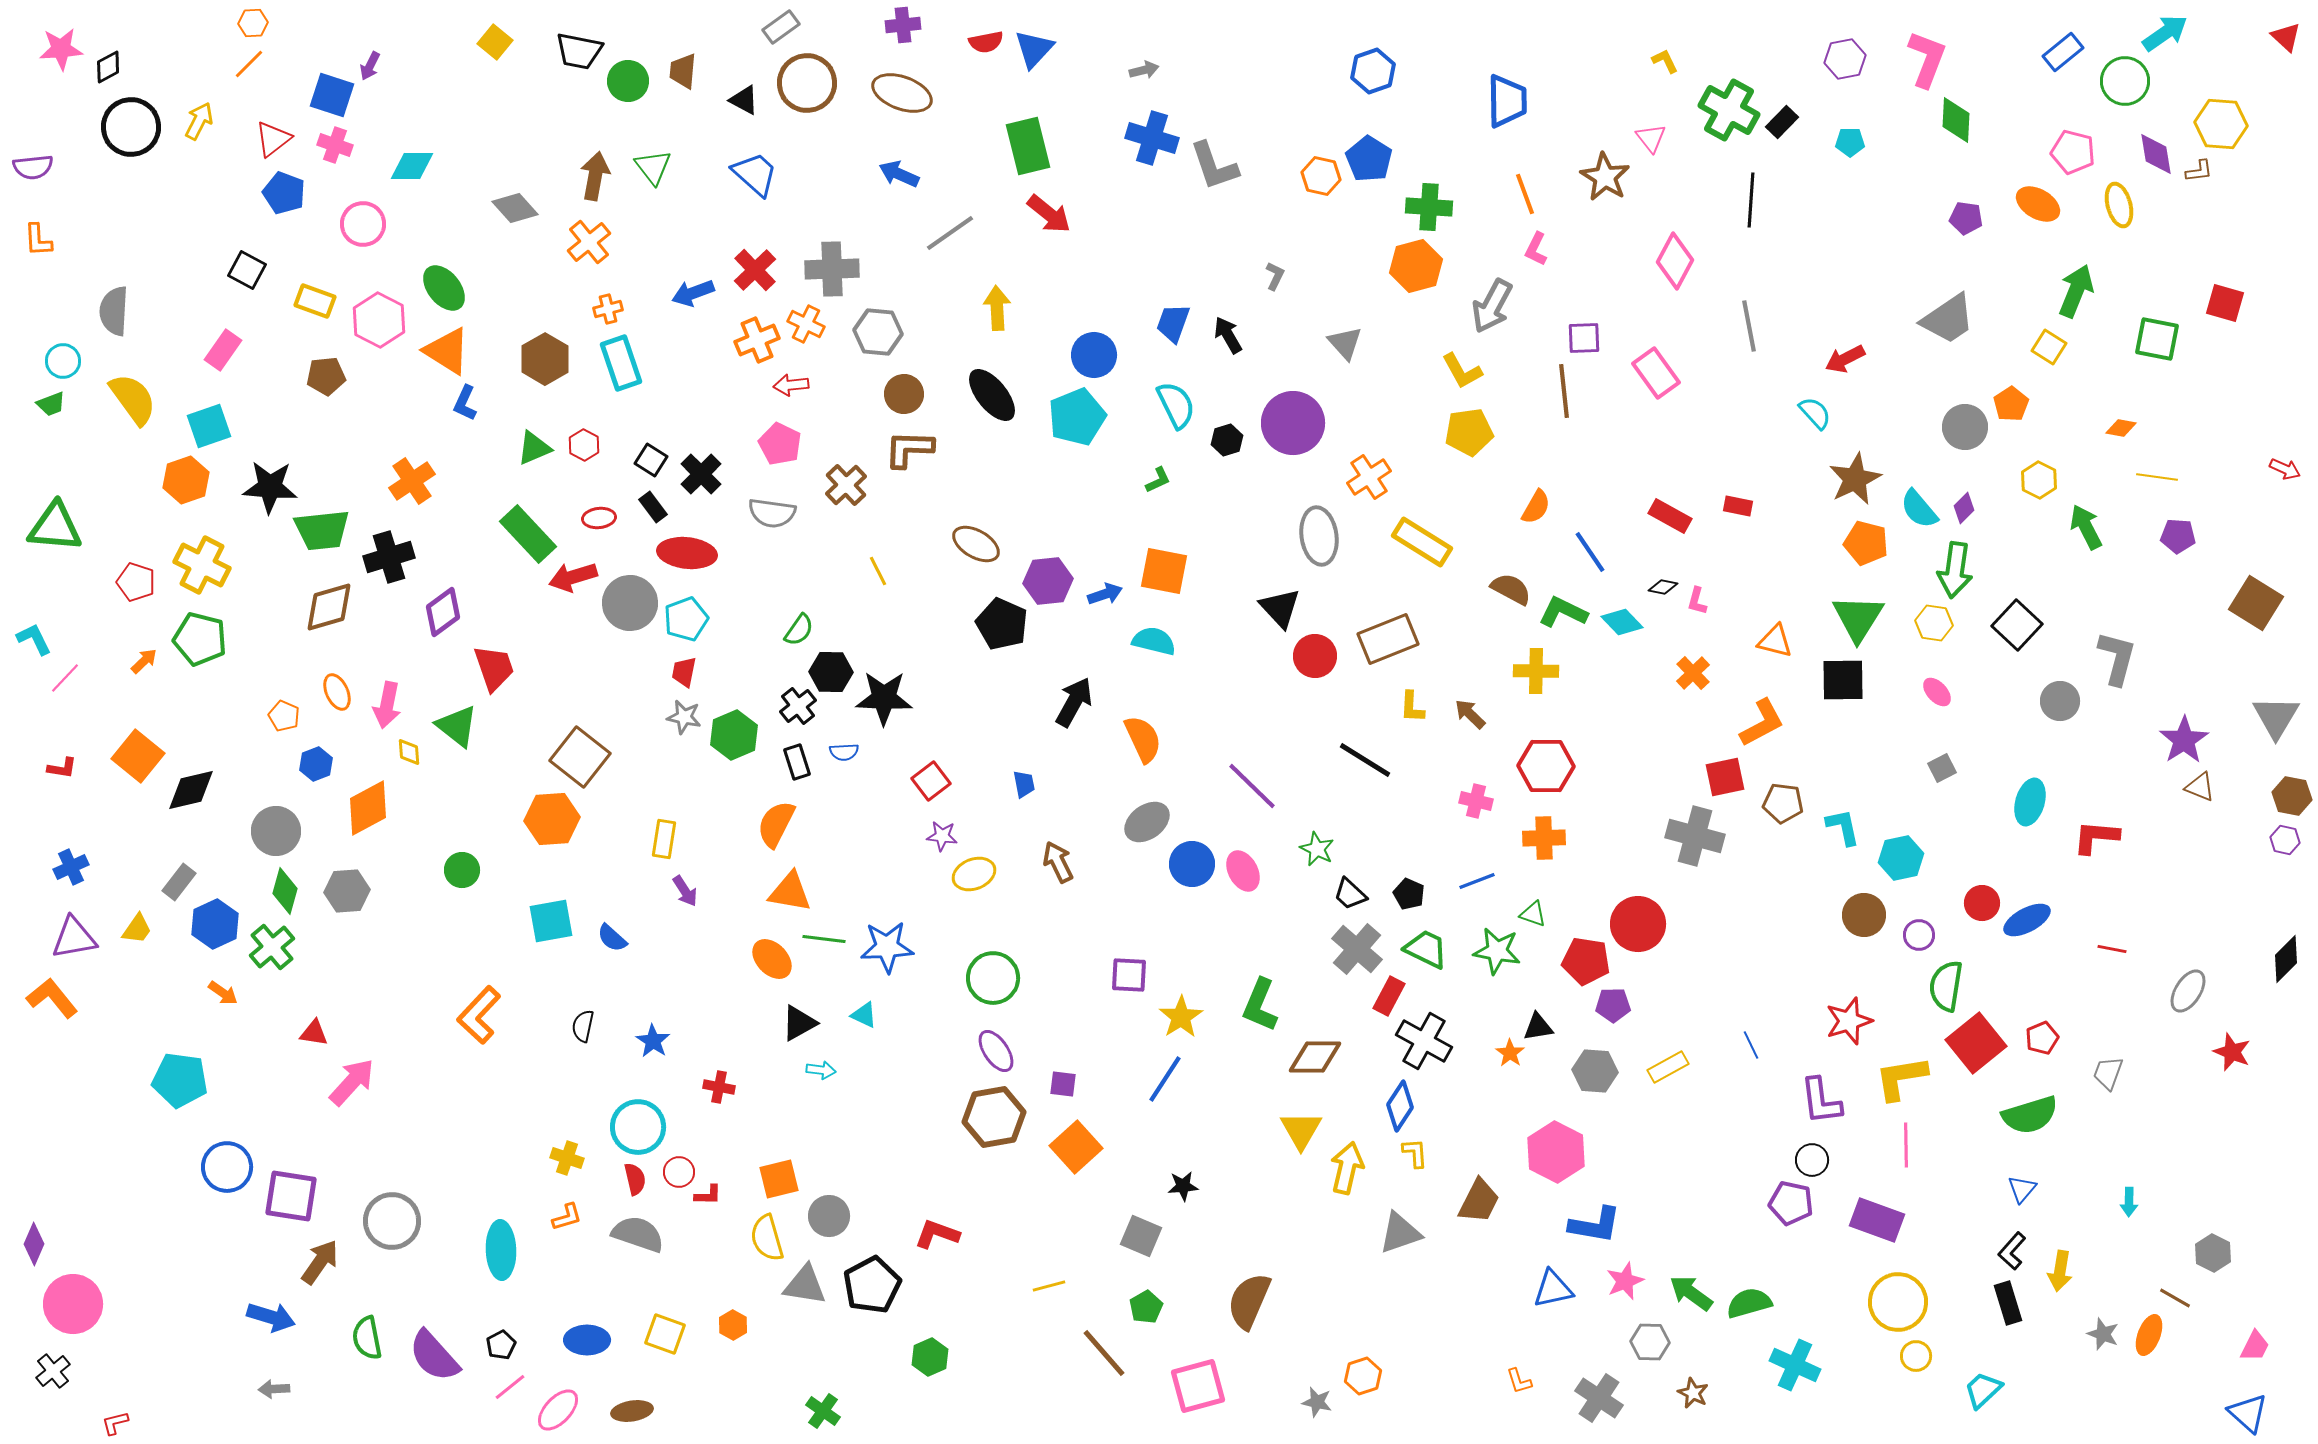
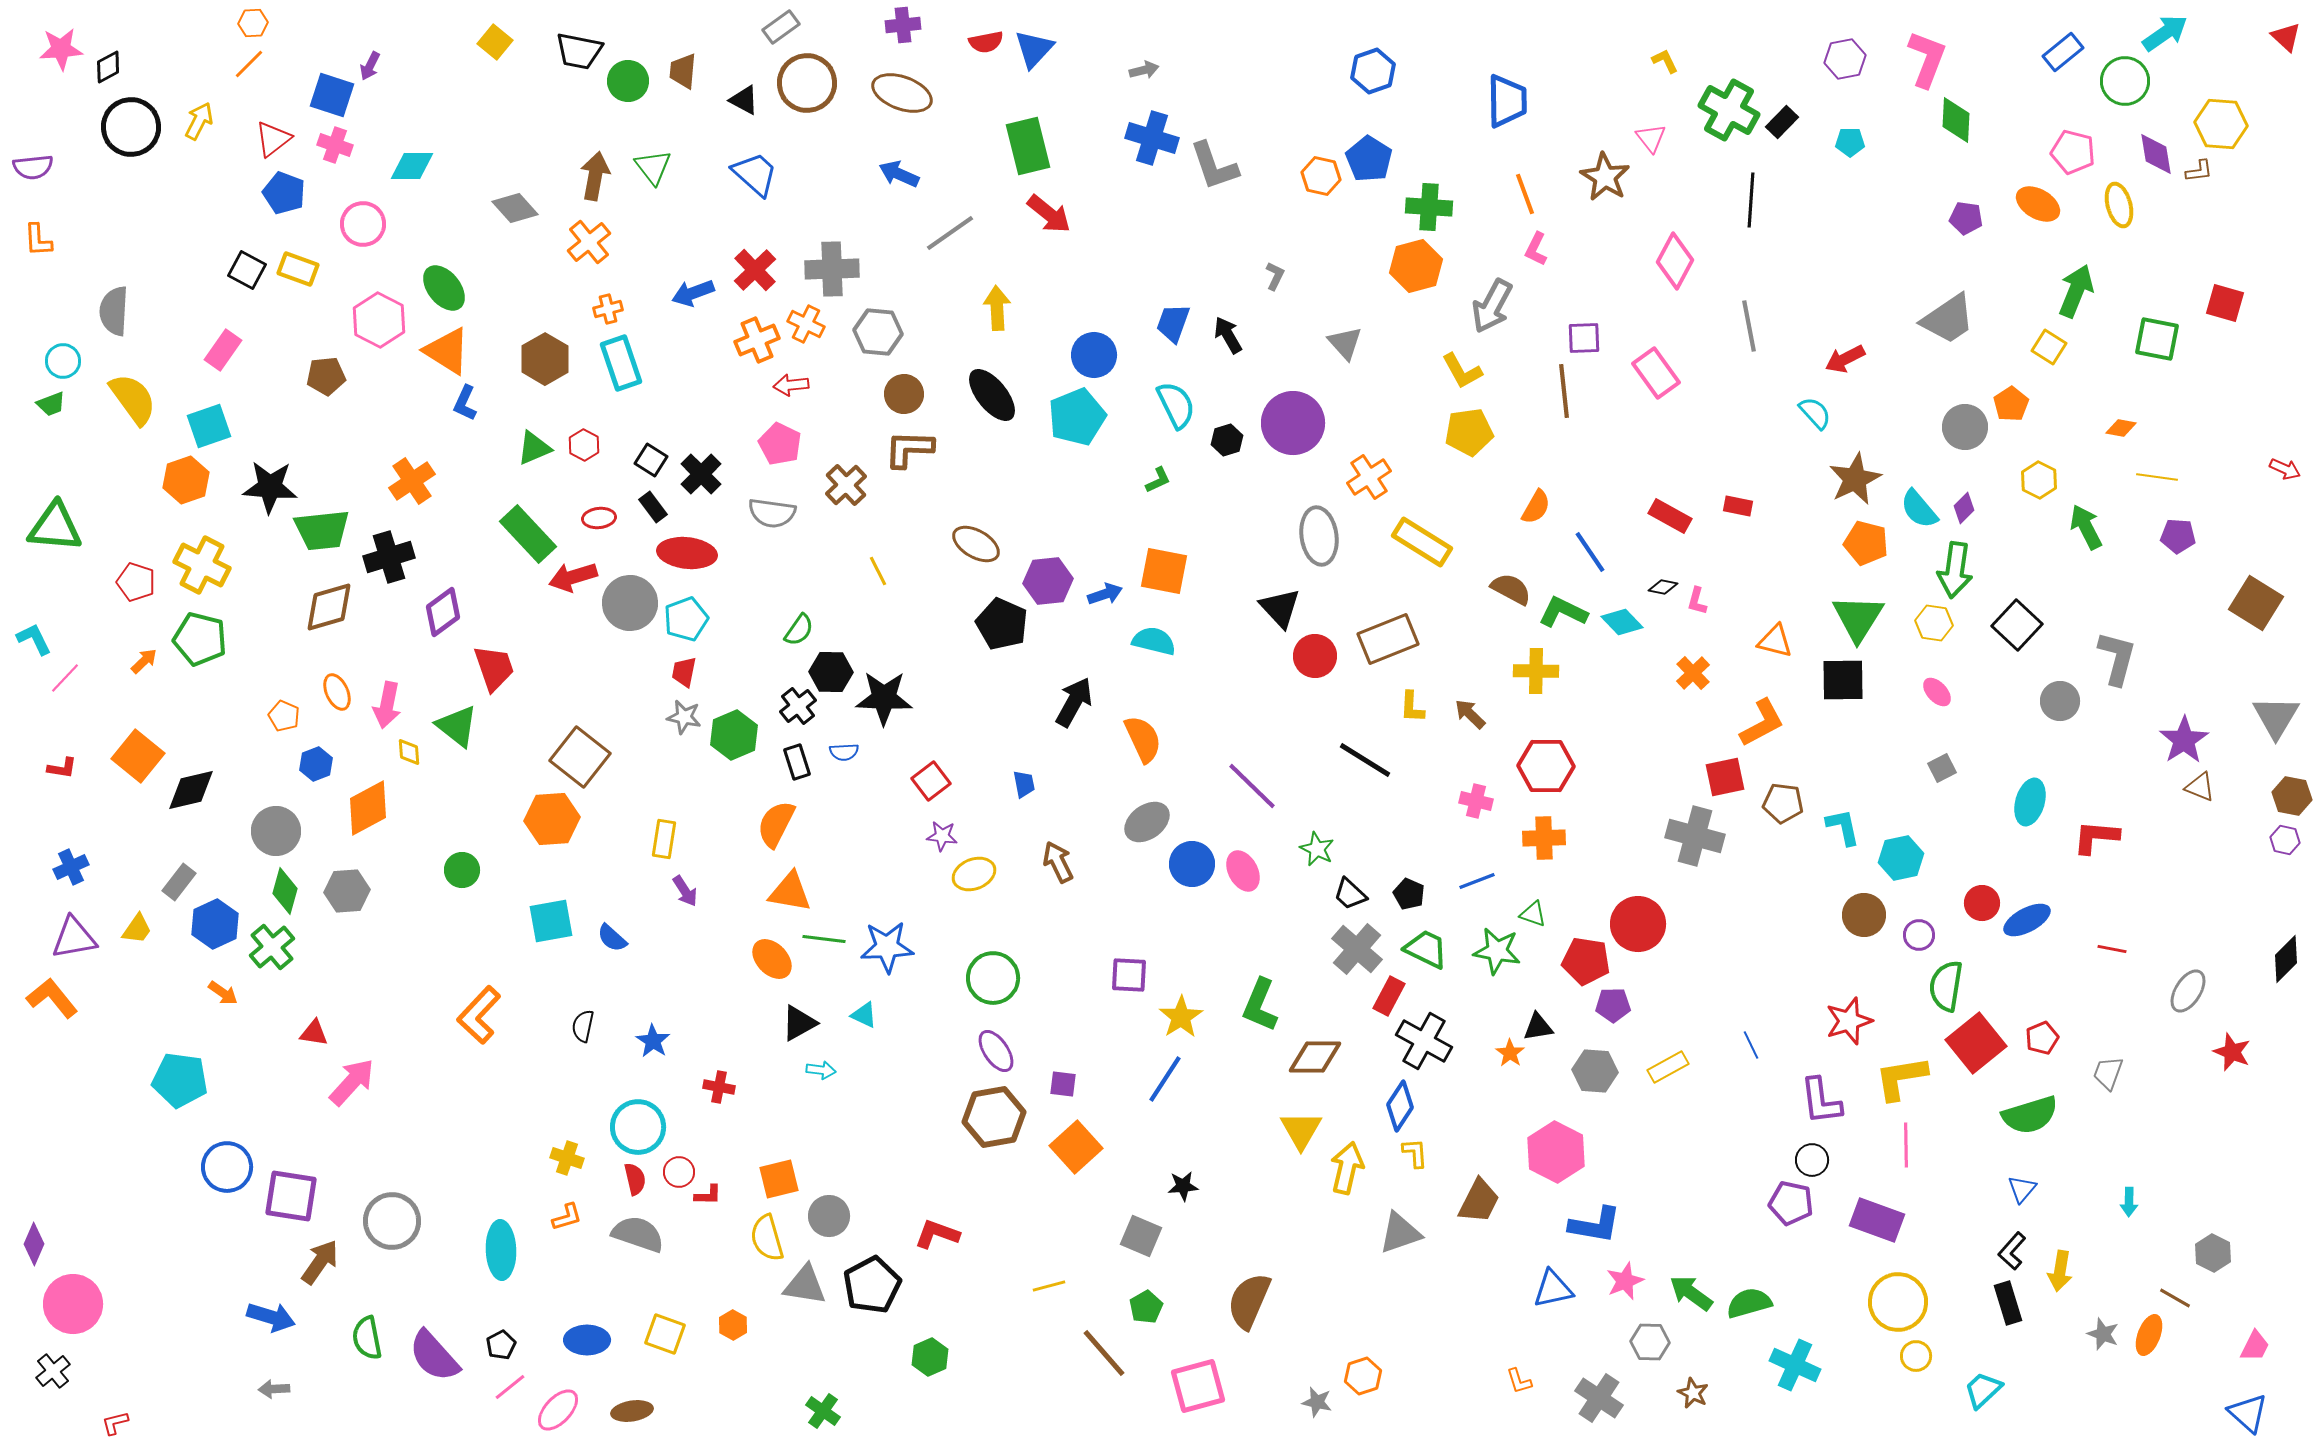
yellow rectangle at (315, 301): moved 17 px left, 32 px up
